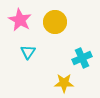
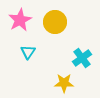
pink star: rotated 15 degrees clockwise
cyan cross: rotated 12 degrees counterclockwise
